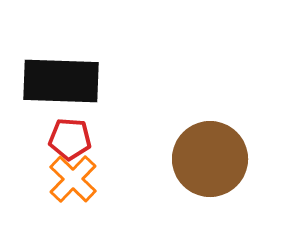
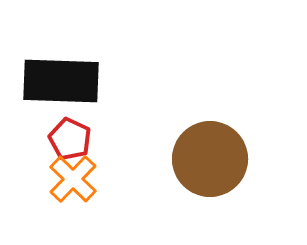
red pentagon: rotated 21 degrees clockwise
